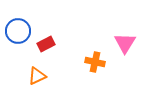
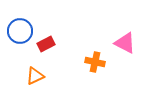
blue circle: moved 2 px right
pink triangle: rotated 35 degrees counterclockwise
orange triangle: moved 2 px left
